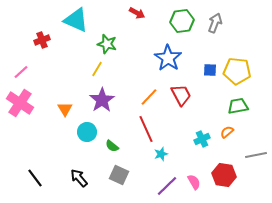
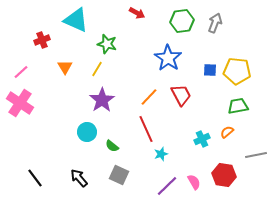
orange triangle: moved 42 px up
